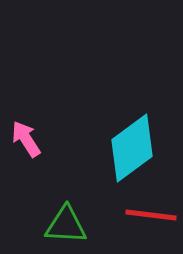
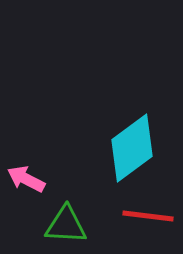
pink arrow: moved 40 px down; rotated 30 degrees counterclockwise
red line: moved 3 px left, 1 px down
